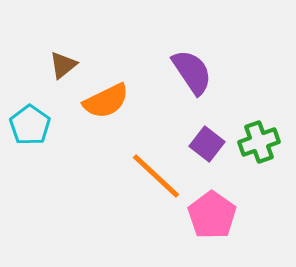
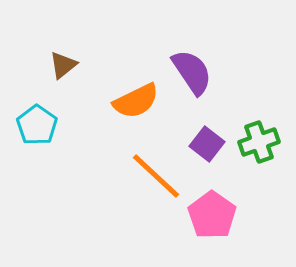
orange semicircle: moved 30 px right
cyan pentagon: moved 7 px right
